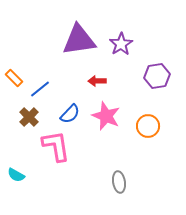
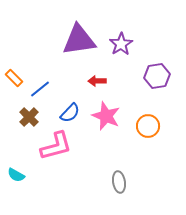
blue semicircle: moved 1 px up
pink L-shape: rotated 84 degrees clockwise
